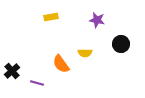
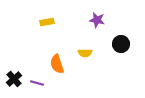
yellow rectangle: moved 4 px left, 5 px down
orange semicircle: moved 4 px left; rotated 18 degrees clockwise
black cross: moved 2 px right, 8 px down
